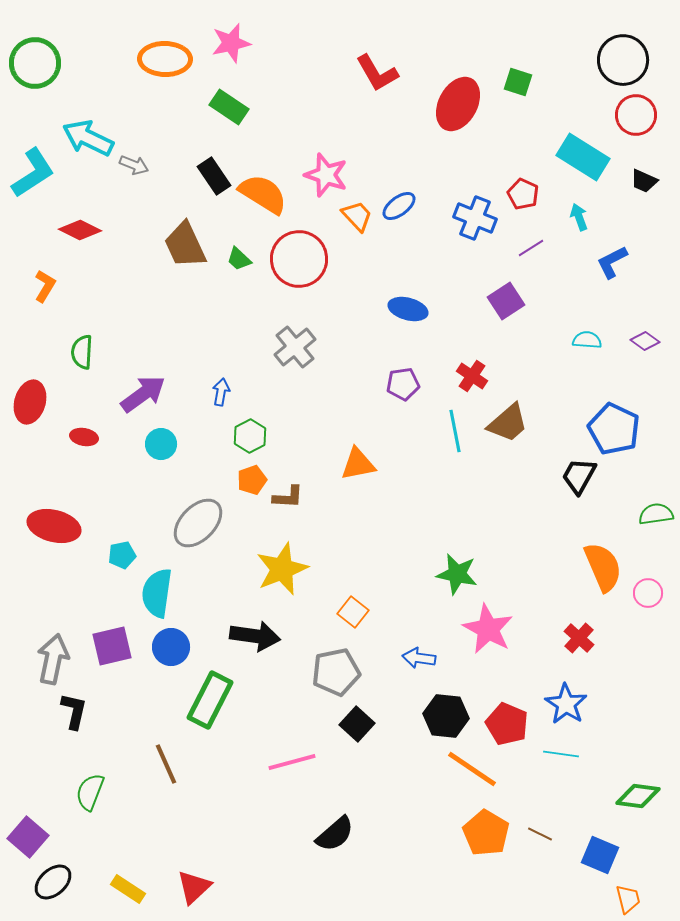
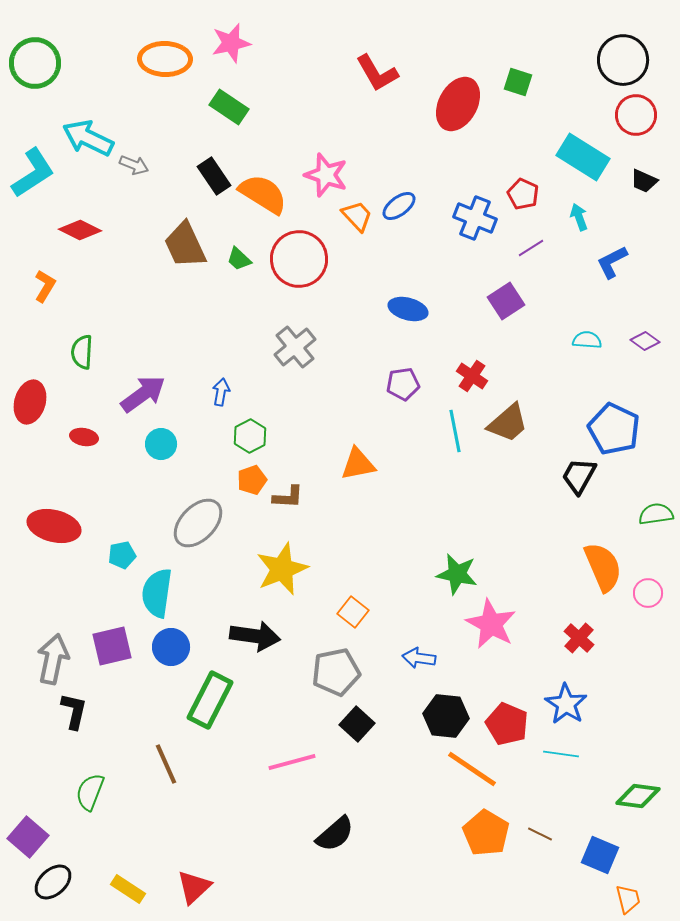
pink star at (488, 629): moved 3 px right, 5 px up
